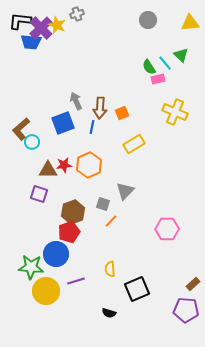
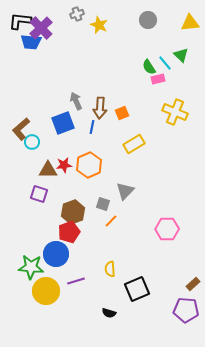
yellow star: moved 42 px right
